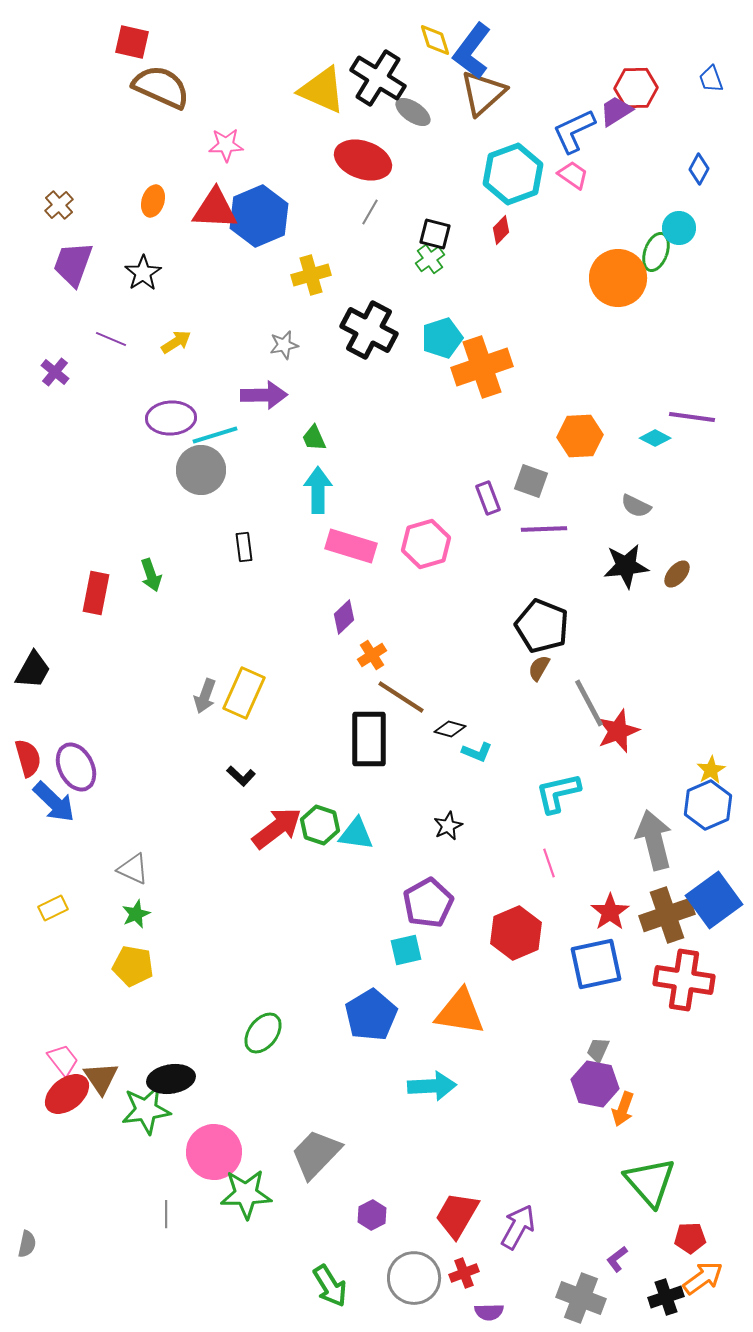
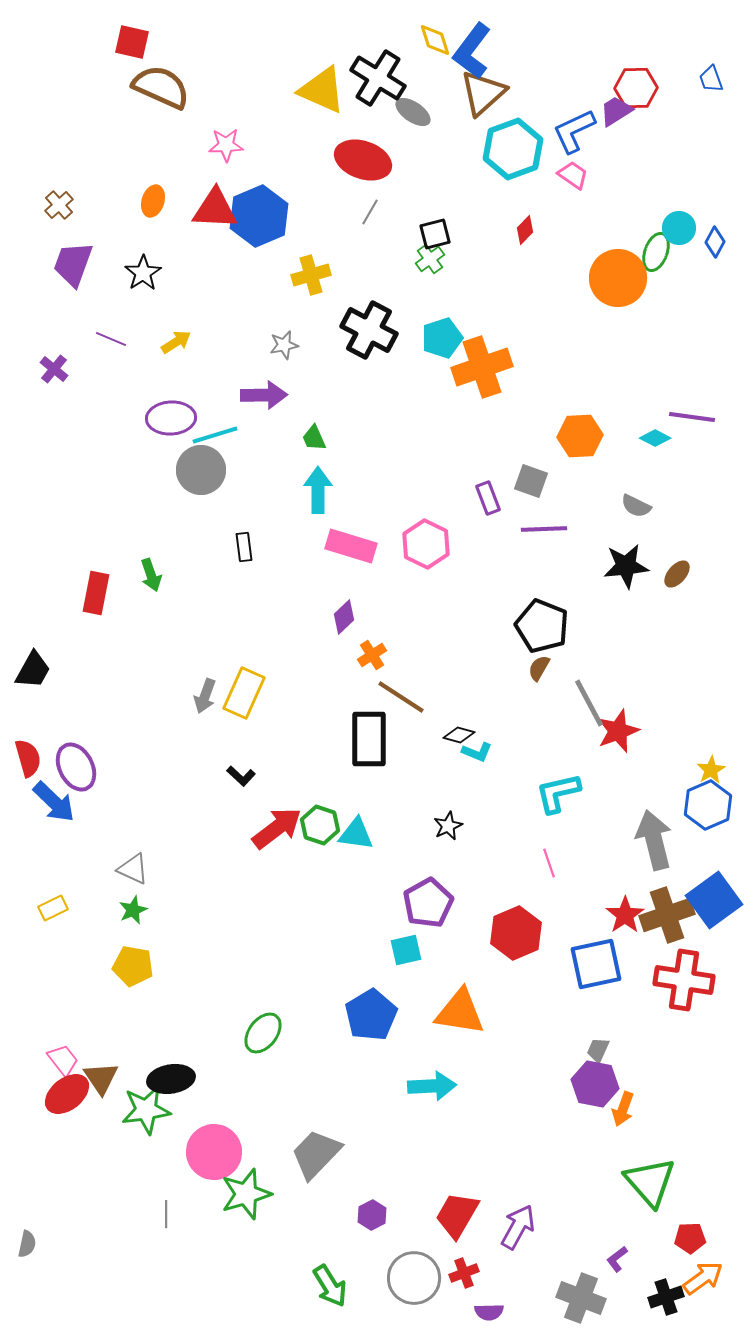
blue diamond at (699, 169): moved 16 px right, 73 px down
cyan hexagon at (513, 174): moved 25 px up
red diamond at (501, 230): moved 24 px right
black square at (435, 234): rotated 28 degrees counterclockwise
purple cross at (55, 372): moved 1 px left, 3 px up
pink hexagon at (426, 544): rotated 18 degrees counterclockwise
black diamond at (450, 729): moved 9 px right, 6 px down
red star at (610, 912): moved 15 px right, 3 px down
green star at (136, 914): moved 3 px left, 4 px up
green star at (246, 1194): rotated 15 degrees counterclockwise
